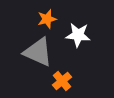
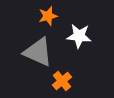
orange star: moved 1 px right, 3 px up
white star: moved 1 px right, 1 px down
